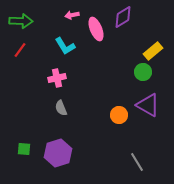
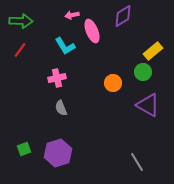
purple diamond: moved 1 px up
pink ellipse: moved 4 px left, 2 px down
orange circle: moved 6 px left, 32 px up
green square: rotated 24 degrees counterclockwise
